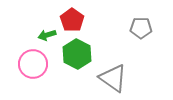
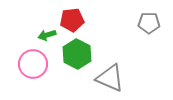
red pentagon: rotated 30 degrees clockwise
gray pentagon: moved 8 px right, 5 px up
gray triangle: moved 3 px left; rotated 12 degrees counterclockwise
